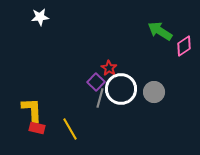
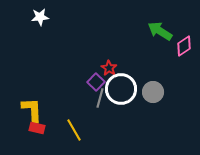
gray circle: moved 1 px left
yellow line: moved 4 px right, 1 px down
